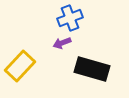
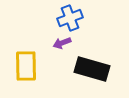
yellow rectangle: moved 6 px right; rotated 44 degrees counterclockwise
